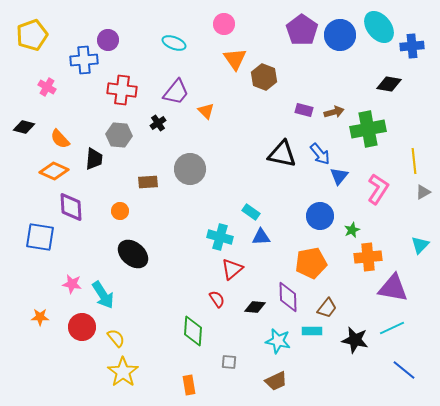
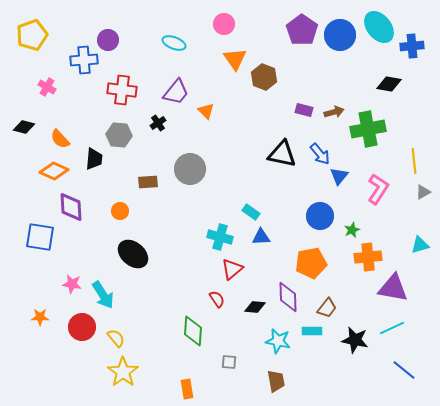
cyan triangle at (420, 245): rotated 30 degrees clockwise
brown trapezoid at (276, 381): rotated 75 degrees counterclockwise
orange rectangle at (189, 385): moved 2 px left, 4 px down
